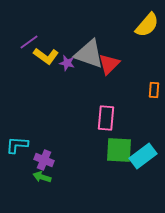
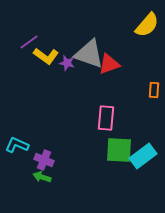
red triangle: rotated 25 degrees clockwise
cyan L-shape: rotated 20 degrees clockwise
